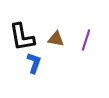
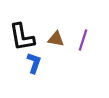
purple line: moved 3 px left
